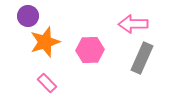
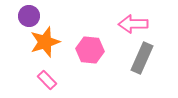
purple circle: moved 1 px right
pink hexagon: rotated 8 degrees clockwise
pink rectangle: moved 3 px up
